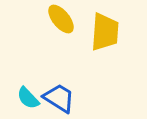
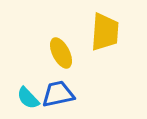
yellow ellipse: moved 34 px down; rotated 12 degrees clockwise
blue trapezoid: moved 1 px left, 4 px up; rotated 44 degrees counterclockwise
